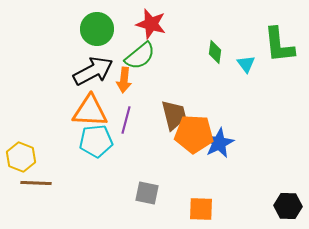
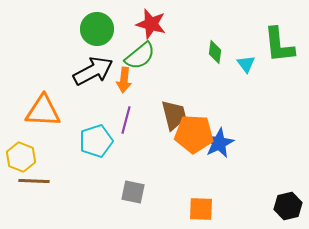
orange triangle: moved 47 px left
cyan pentagon: rotated 12 degrees counterclockwise
brown line: moved 2 px left, 2 px up
gray square: moved 14 px left, 1 px up
black hexagon: rotated 16 degrees counterclockwise
